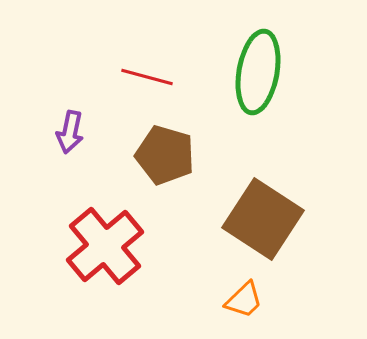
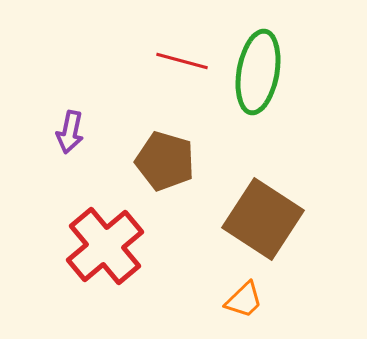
red line: moved 35 px right, 16 px up
brown pentagon: moved 6 px down
